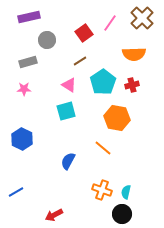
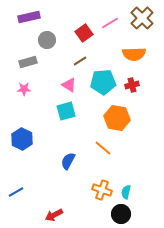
pink line: rotated 24 degrees clockwise
cyan pentagon: rotated 30 degrees clockwise
black circle: moved 1 px left
